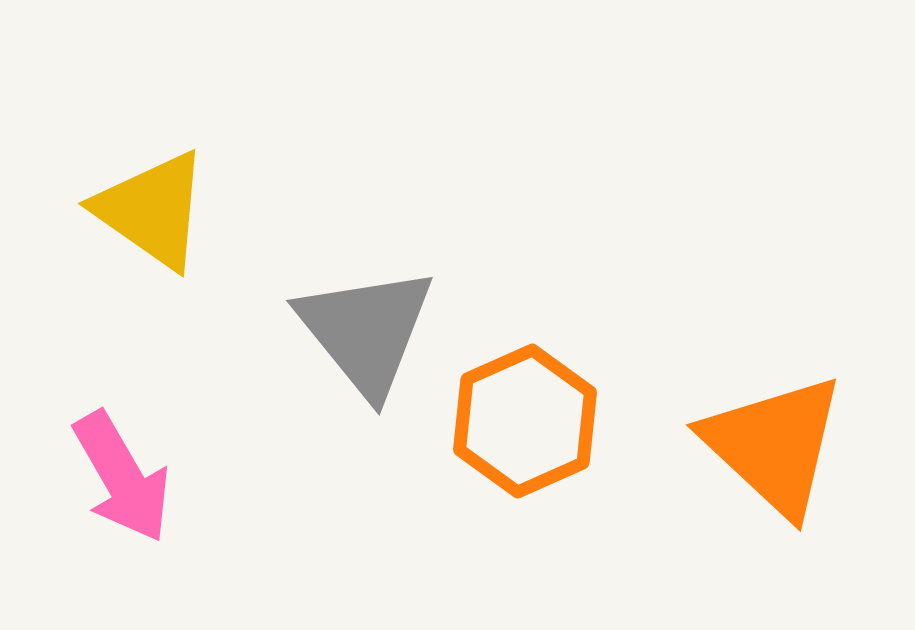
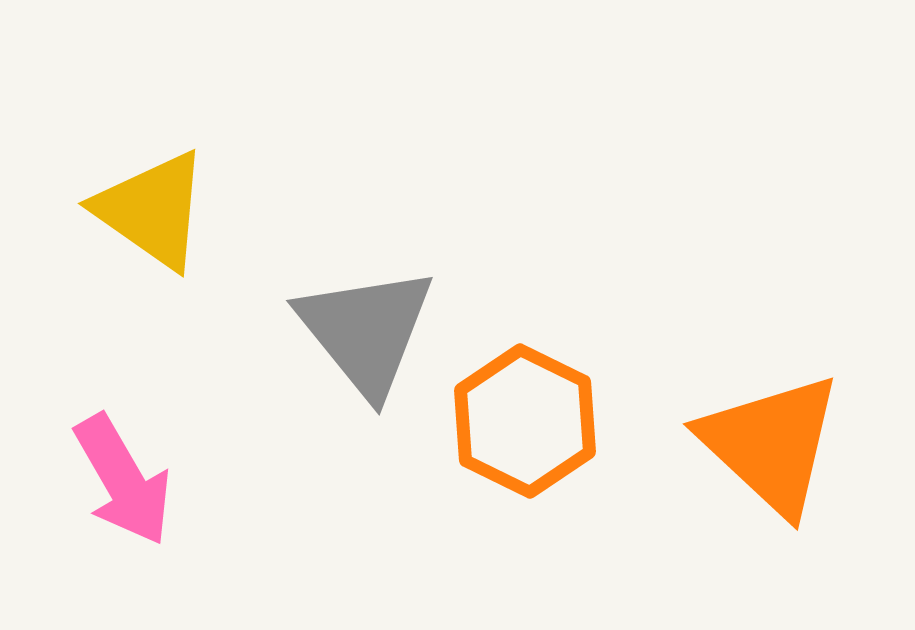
orange hexagon: rotated 10 degrees counterclockwise
orange triangle: moved 3 px left, 1 px up
pink arrow: moved 1 px right, 3 px down
